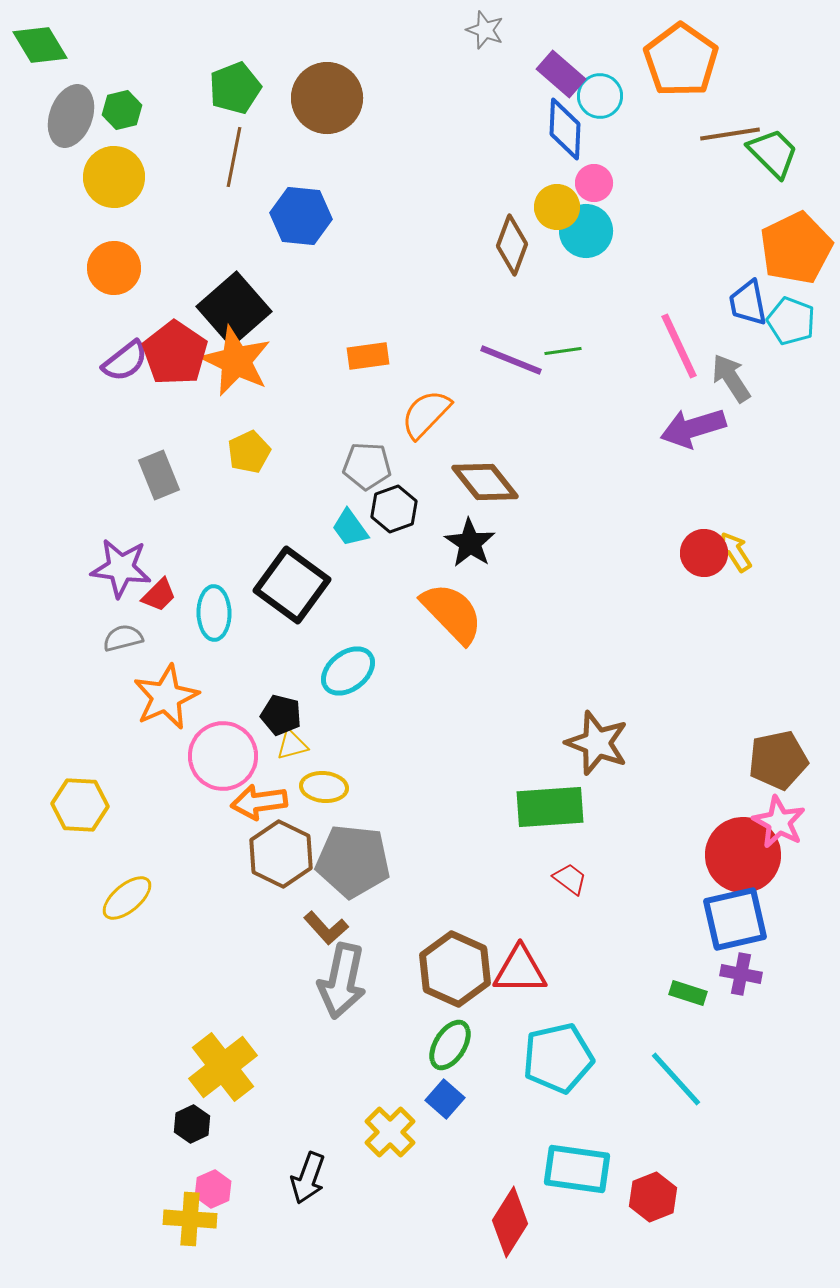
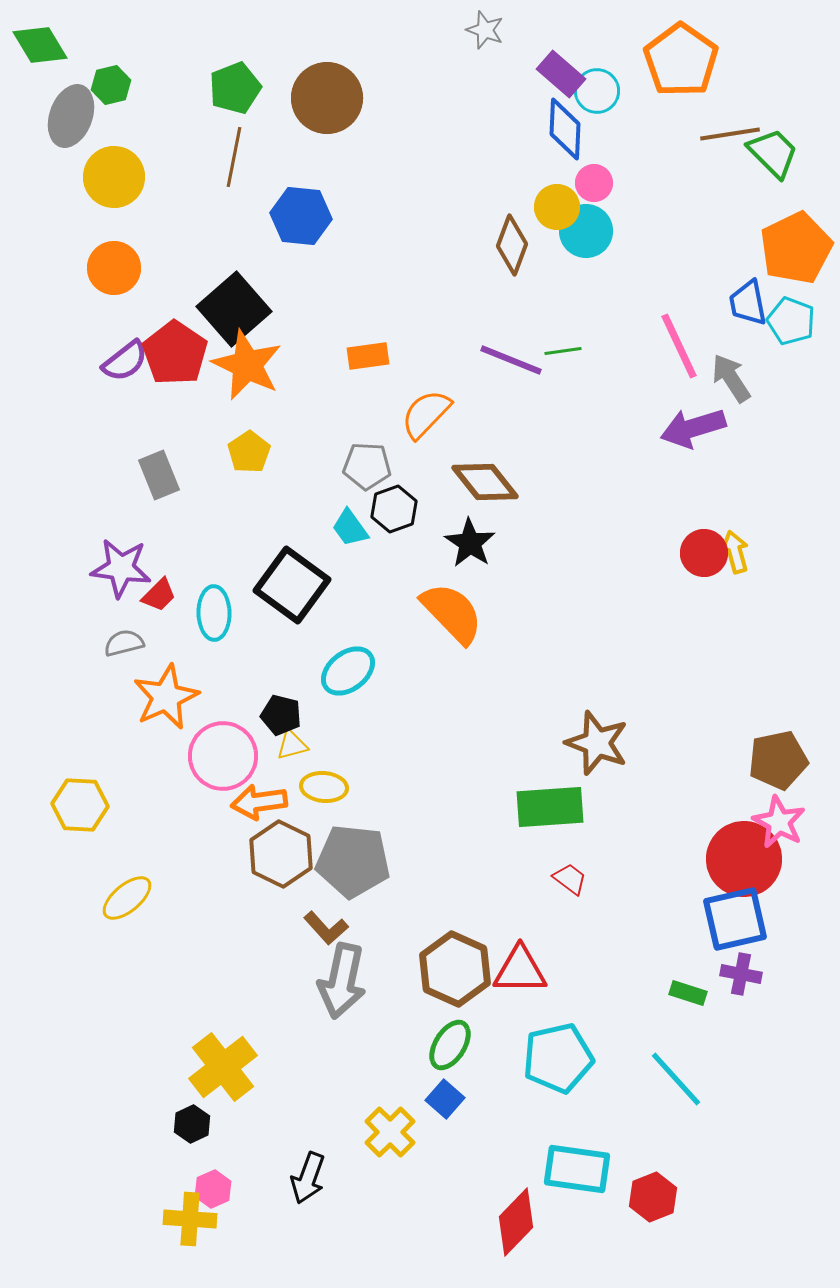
cyan circle at (600, 96): moved 3 px left, 5 px up
green hexagon at (122, 110): moved 11 px left, 25 px up
orange star at (236, 361): moved 11 px right, 4 px down
yellow pentagon at (249, 452): rotated 9 degrees counterclockwise
yellow arrow at (735, 552): rotated 18 degrees clockwise
gray semicircle at (123, 638): moved 1 px right, 5 px down
red circle at (743, 855): moved 1 px right, 4 px down
red diamond at (510, 1222): moved 6 px right; rotated 12 degrees clockwise
